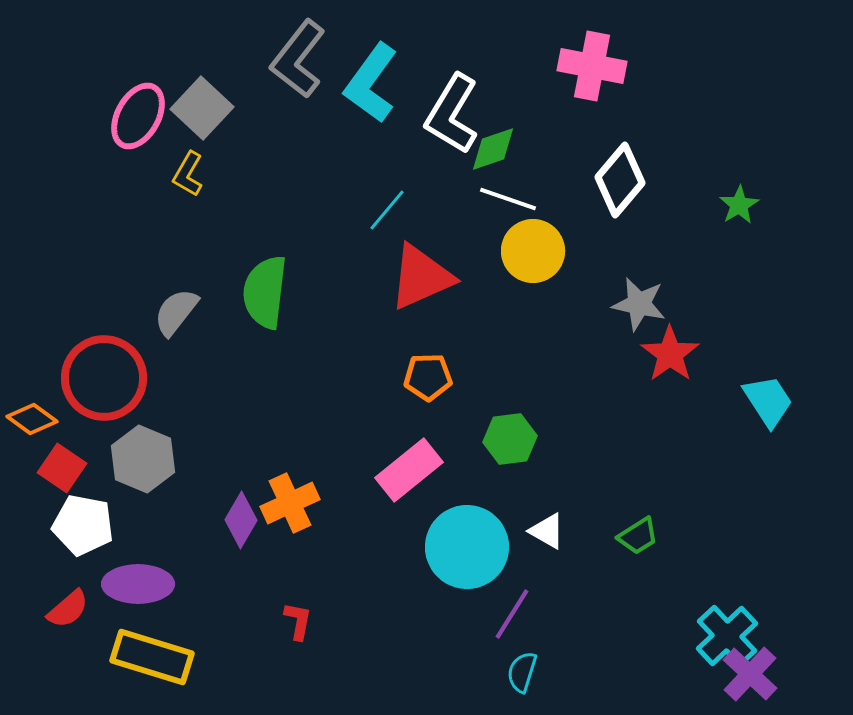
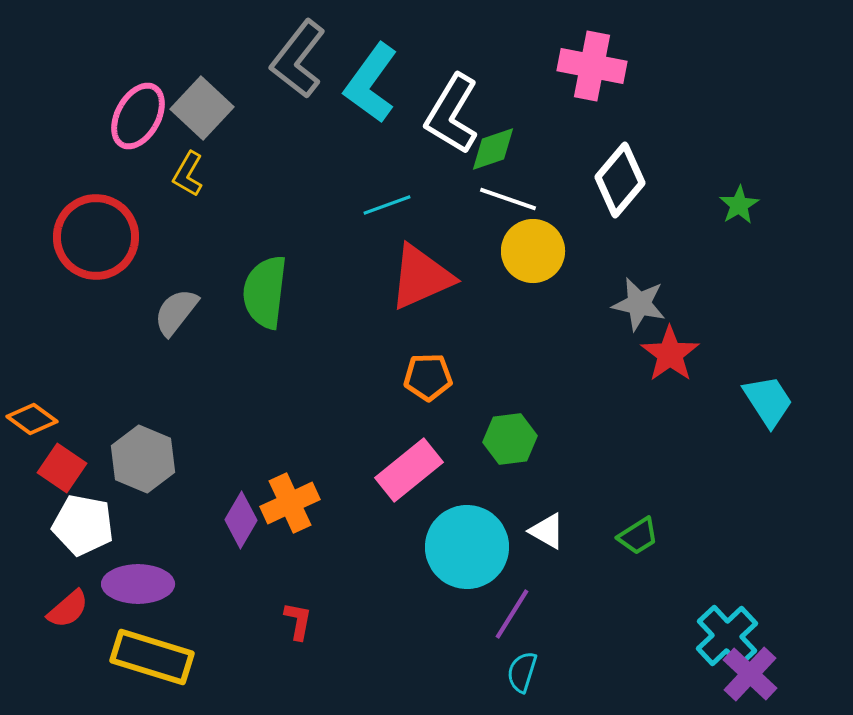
cyan line: moved 5 px up; rotated 30 degrees clockwise
red circle: moved 8 px left, 141 px up
